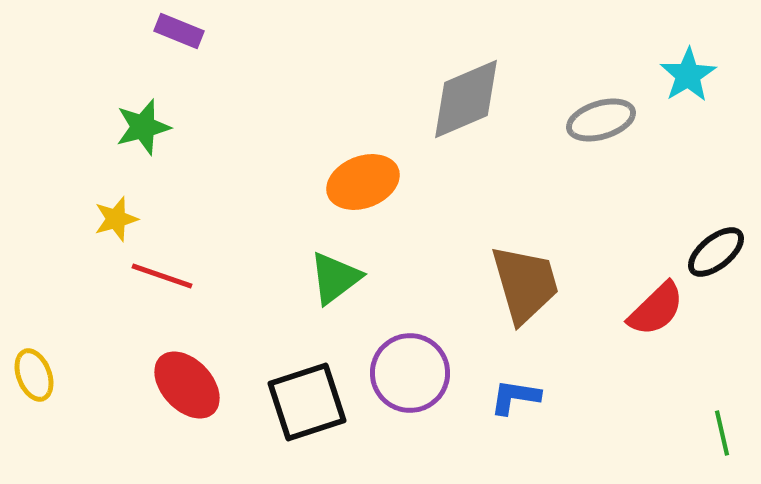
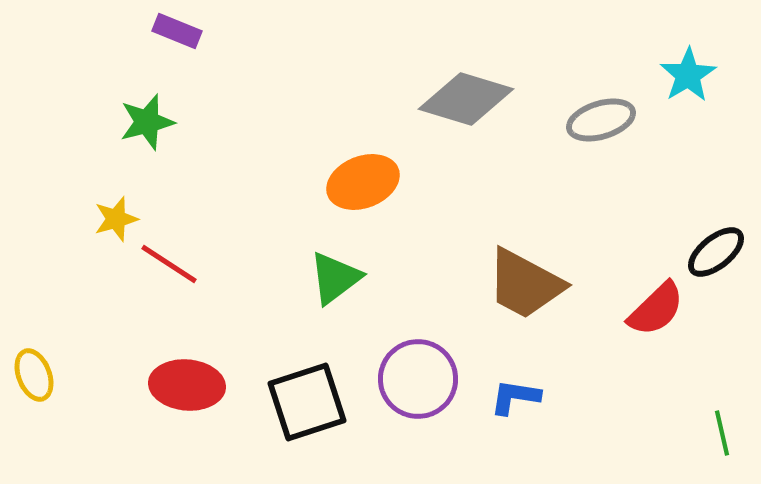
purple rectangle: moved 2 px left
gray diamond: rotated 40 degrees clockwise
green star: moved 4 px right, 5 px up
red line: moved 7 px right, 12 px up; rotated 14 degrees clockwise
brown trapezoid: rotated 134 degrees clockwise
purple circle: moved 8 px right, 6 px down
red ellipse: rotated 42 degrees counterclockwise
